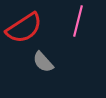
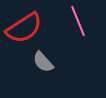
pink line: rotated 36 degrees counterclockwise
